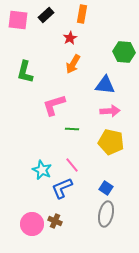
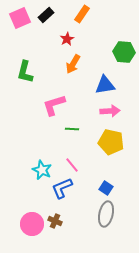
orange rectangle: rotated 24 degrees clockwise
pink square: moved 2 px right, 2 px up; rotated 30 degrees counterclockwise
red star: moved 3 px left, 1 px down
blue triangle: rotated 15 degrees counterclockwise
